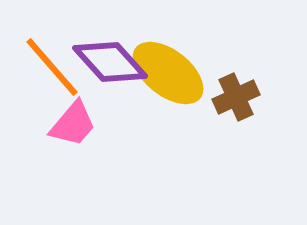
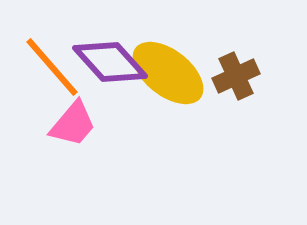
brown cross: moved 21 px up
